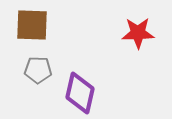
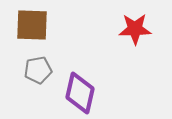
red star: moved 3 px left, 4 px up
gray pentagon: rotated 12 degrees counterclockwise
